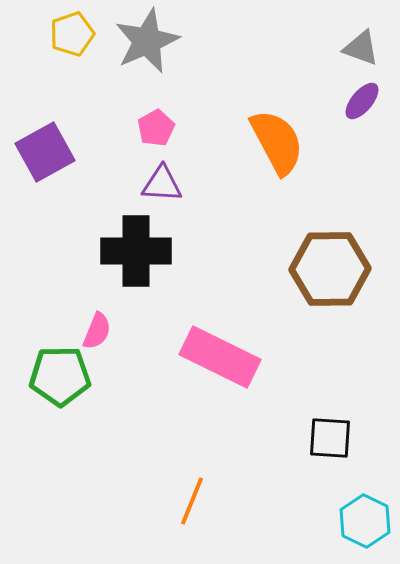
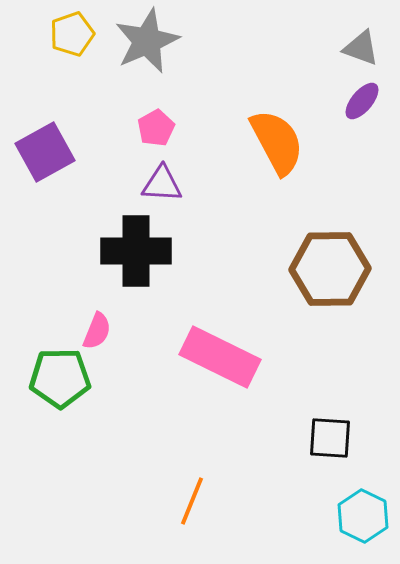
green pentagon: moved 2 px down
cyan hexagon: moved 2 px left, 5 px up
